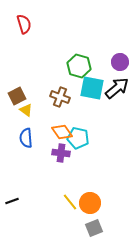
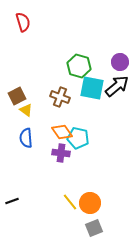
red semicircle: moved 1 px left, 2 px up
black arrow: moved 2 px up
